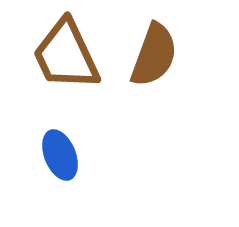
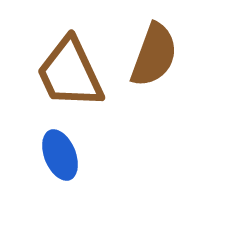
brown trapezoid: moved 4 px right, 18 px down
